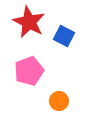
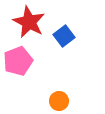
blue square: rotated 25 degrees clockwise
pink pentagon: moved 11 px left, 10 px up
